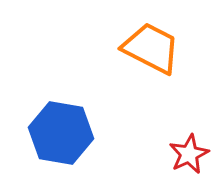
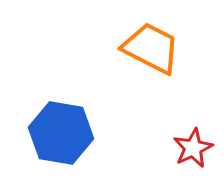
red star: moved 4 px right, 6 px up
